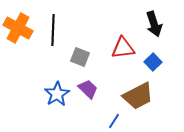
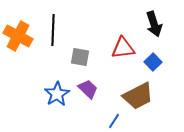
orange cross: moved 8 px down
gray square: rotated 12 degrees counterclockwise
